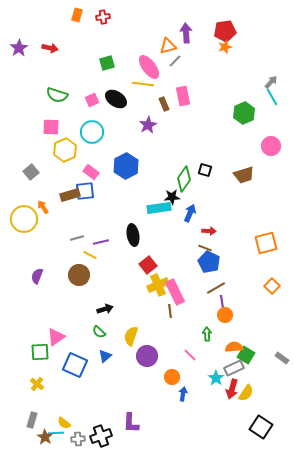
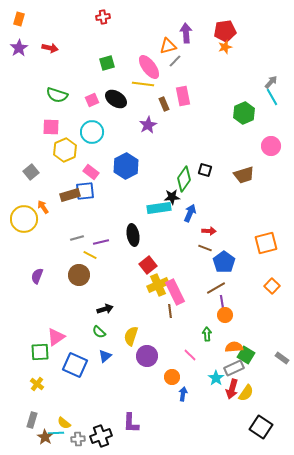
orange rectangle at (77, 15): moved 58 px left, 4 px down
blue pentagon at (209, 262): moved 15 px right; rotated 10 degrees clockwise
